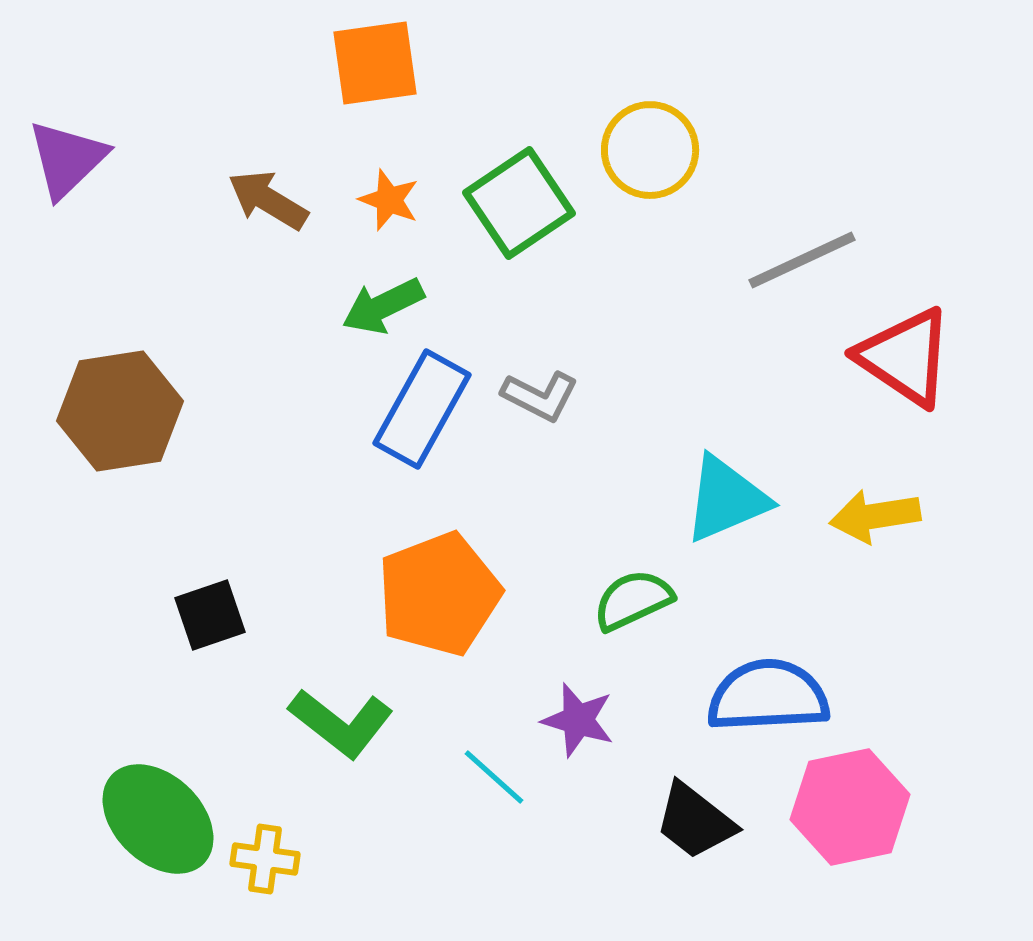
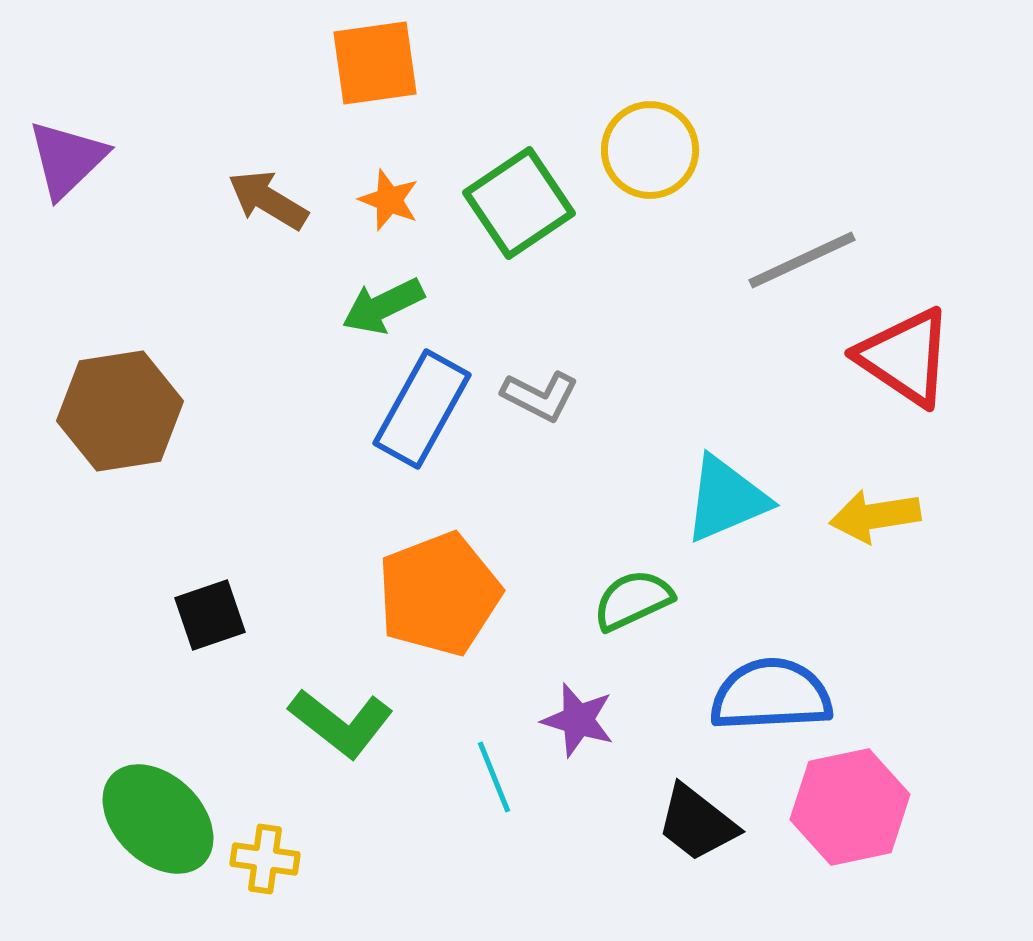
blue semicircle: moved 3 px right, 1 px up
cyan line: rotated 26 degrees clockwise
black trapezoid: moved 2 px right, 2 px down
